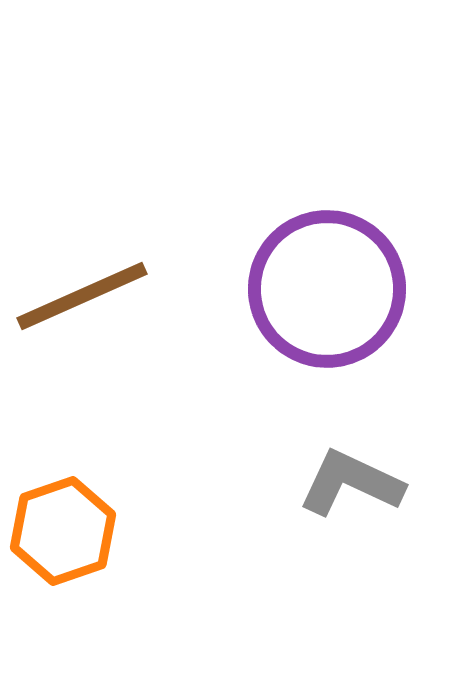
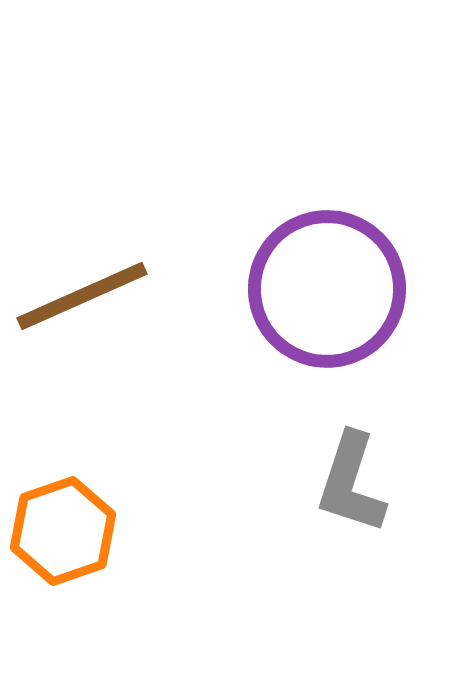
gray L-shape: rotated 97 degrees counterclockwise
